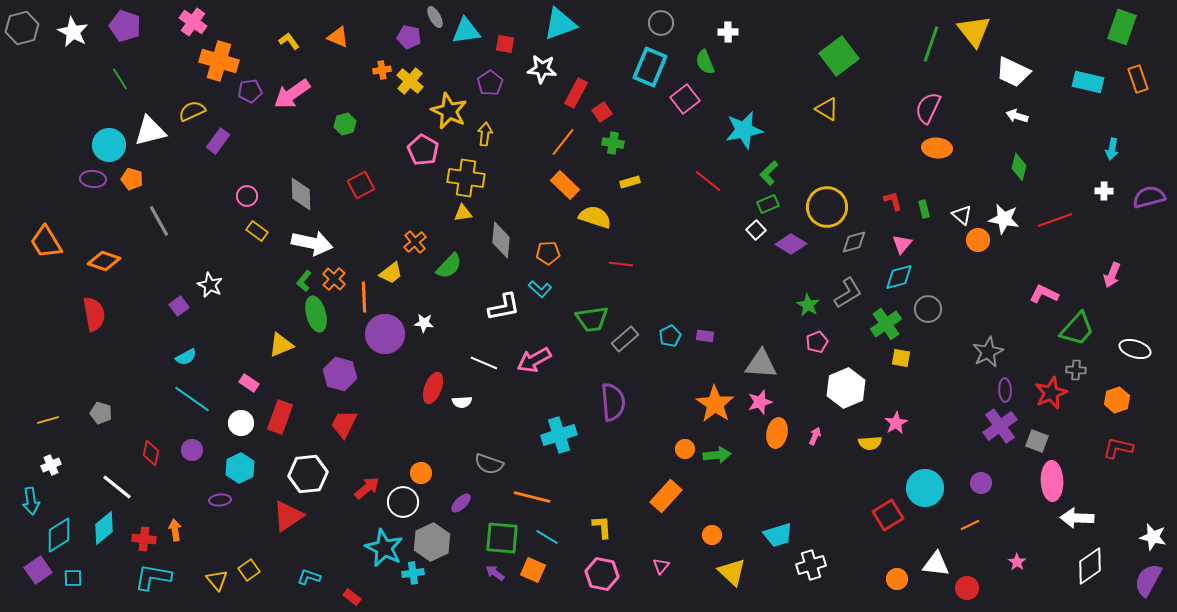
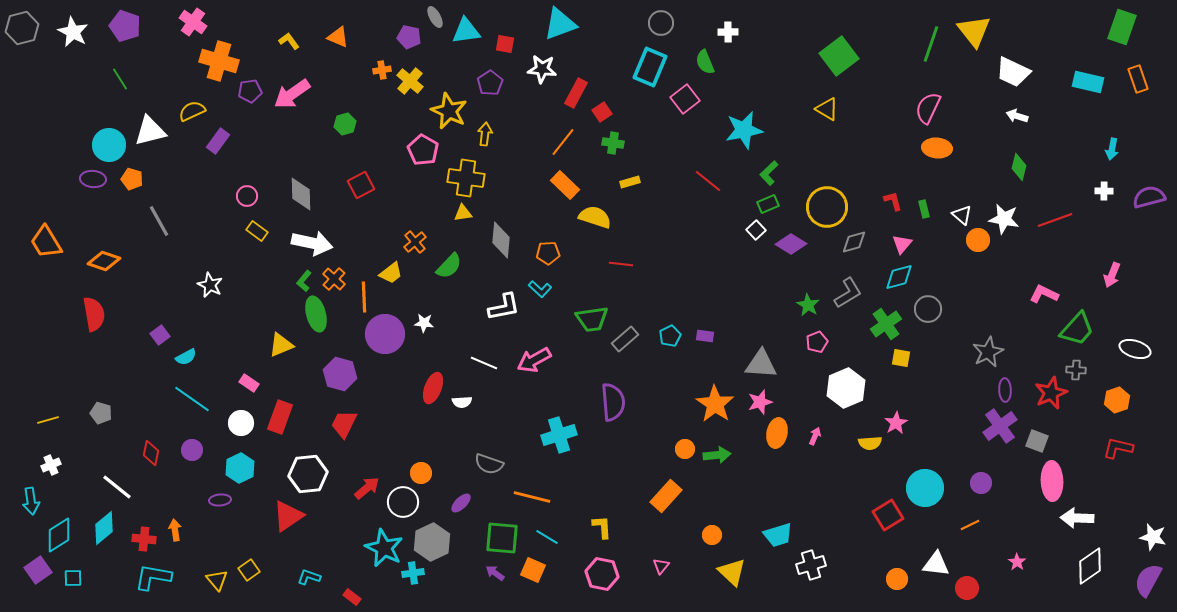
purple square at (179, 306): moved 19 px left, 29 px down
